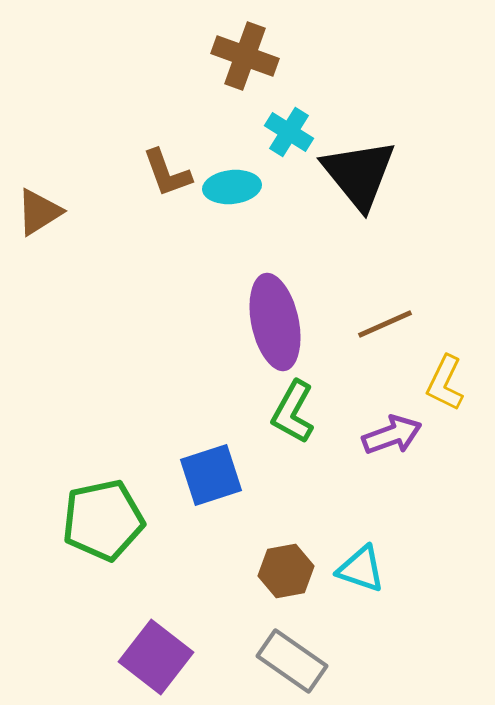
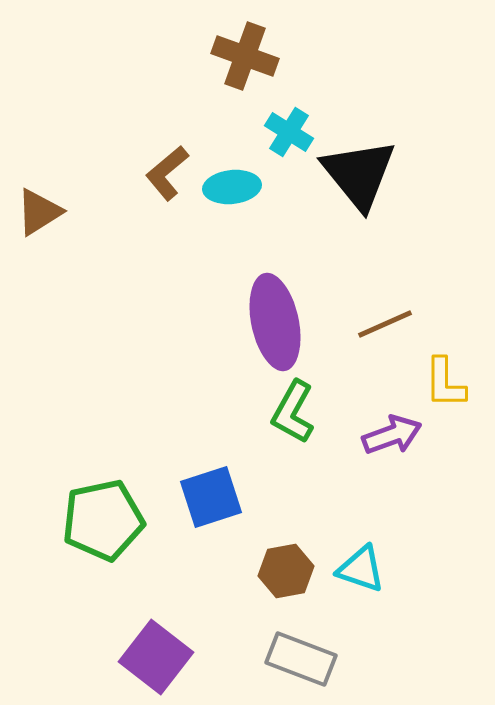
brown L-shape: rotated 70 degrees clockwise
yellow L-shape: rotated 26 degrees counterclockwise
blue square: moved 22 px down
gray rectangle: moved 9 px right, 2 px up; rotated 14 degrees counterclockwise
